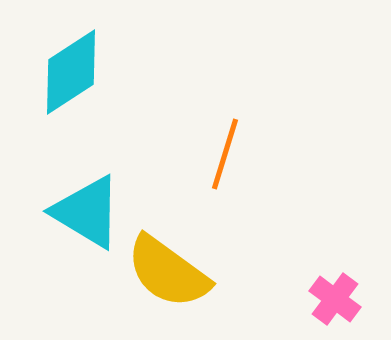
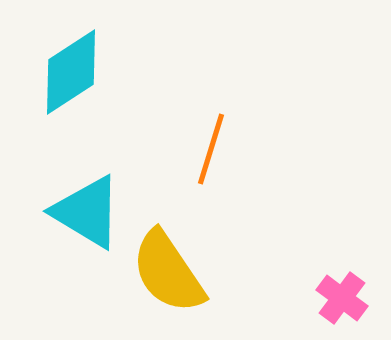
orange line: moved 14 px left, 5 px up
yellow semicircle: rotated 20 degrees clockwise
pink cross: moved 7 px right, 1 px up
